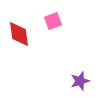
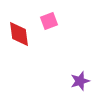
pink square: moved 4 px left
